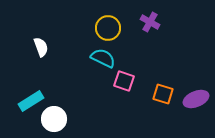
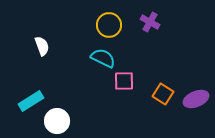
yellow circle: moved 1 px right, 3 px up
white semicircle: moved 1 px right, 1 px up
pink square: rotated 20 degrees counterclockwise
orange square: rotated 15 degrees clockwise
white circle: moved 3 px right, 2 px down
